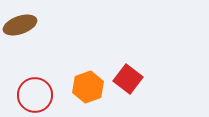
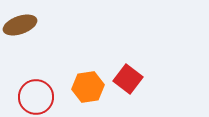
orange hexagon: rotated 12 degrees clockwise
red circle: moved 1 px right, 2 px down
